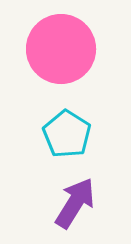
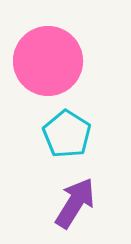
pink circle: moved 13 px left, 12 px down
